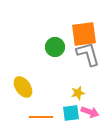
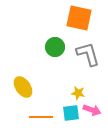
orange square: moved 5 px left, 16 px up; rotated 20 degrees clockwise
yellow star: rotated 24 degrees clockwise
pink arrow: moved 2 px right, 2 px up
